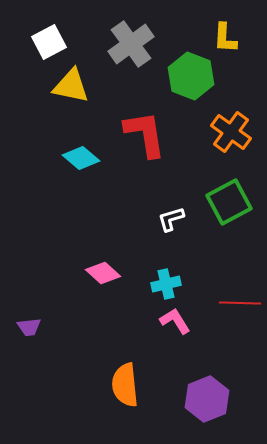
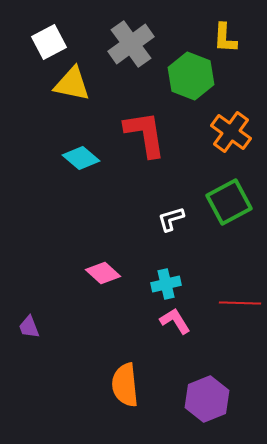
yellow triangle: moved 1 px right, 2 px up
purple trapezoid: rotated 75 degrees clockwise
